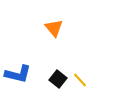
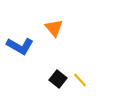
blue L-shape: moved 2 px right, 28 px up; rotated 16 degrees clockwise
